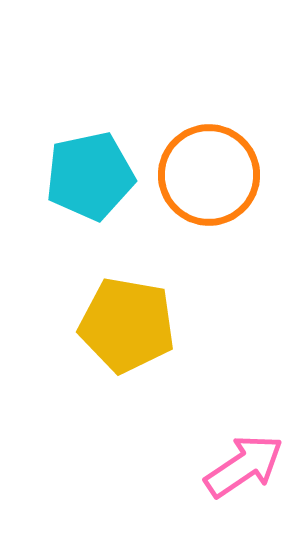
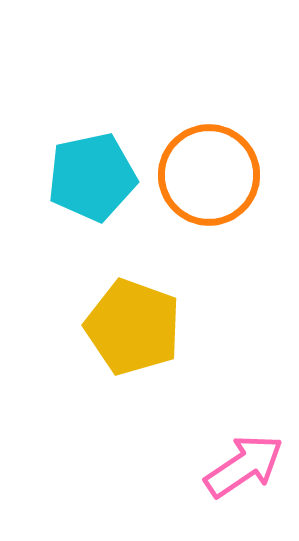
cyan pentagon: moved 2 px right, 1 px down
yellow pentagon: moved 6 px right, 2 px down; rotated 10 degrees clockwise
